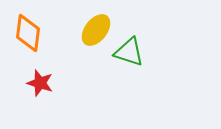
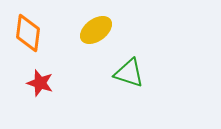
yellow ellipse: rotated 16 degrees clockwise
green triangle: moved 21 px down
